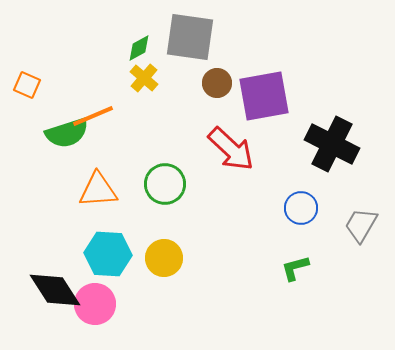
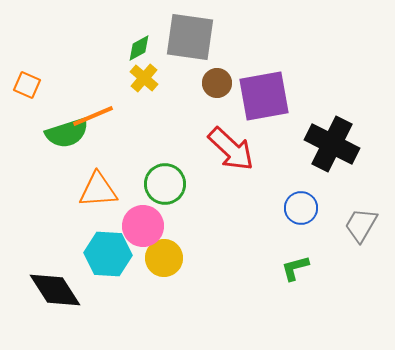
pink circle: moved 48 px right, 78 px up
